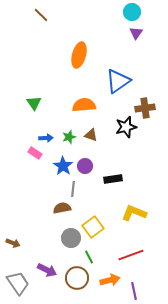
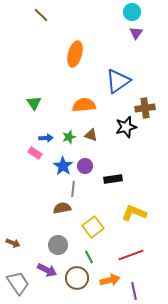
orange ellipse: moved 4 px left, 1 px up
gray circle: moved 13 px left, 7 px down
